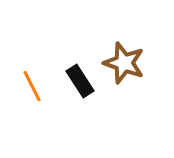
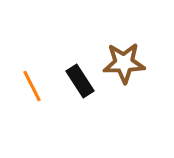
brown star: rotated 21 degrees counterclockwise
